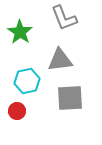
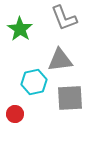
green star: moved 3 px up
cyan hexagon: moved 7 px right, 1 px down
red circle: moved 2 px left, 3 px down
